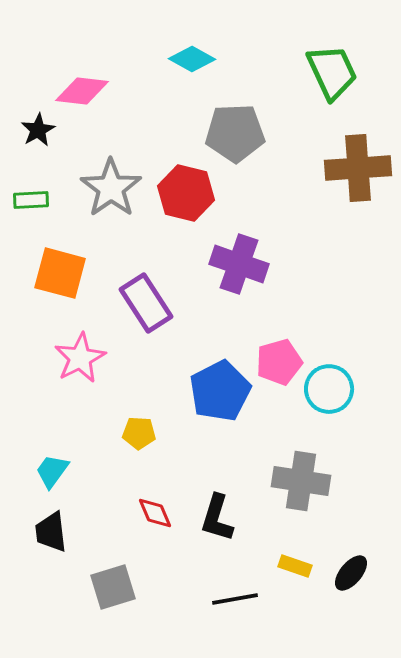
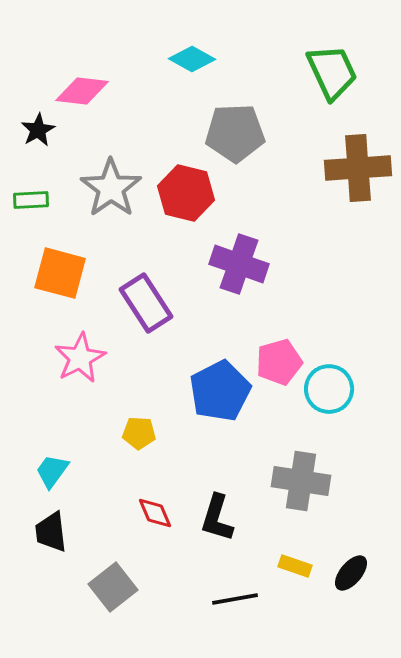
gray square: rotated 21 degrees counterclockwise
